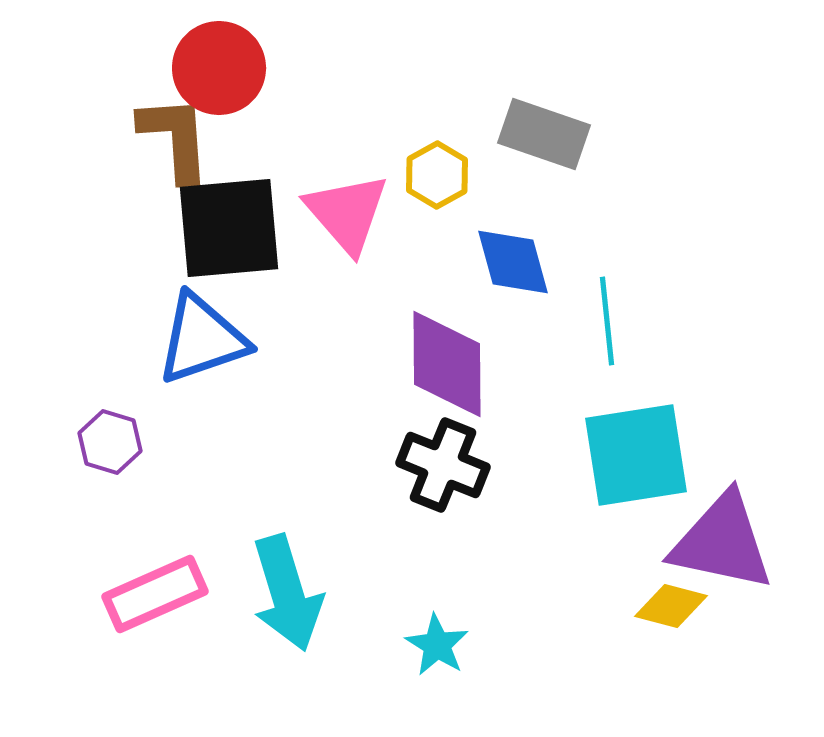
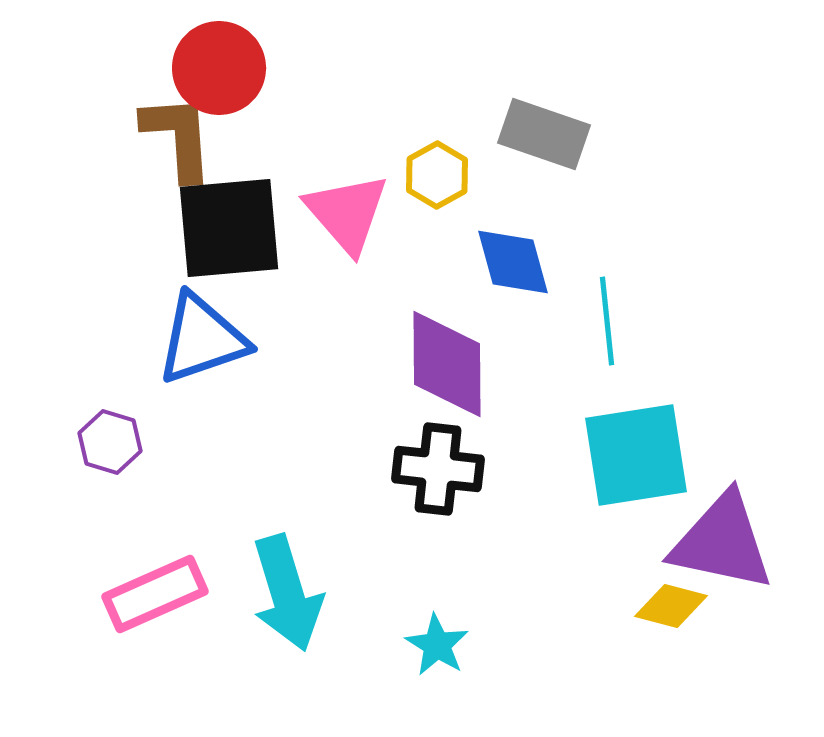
brown L-shape: moved 3 px right, 1 px up
black cross: moved 5 px left, 4 px down; rotated 16 degrees counterclockwise
